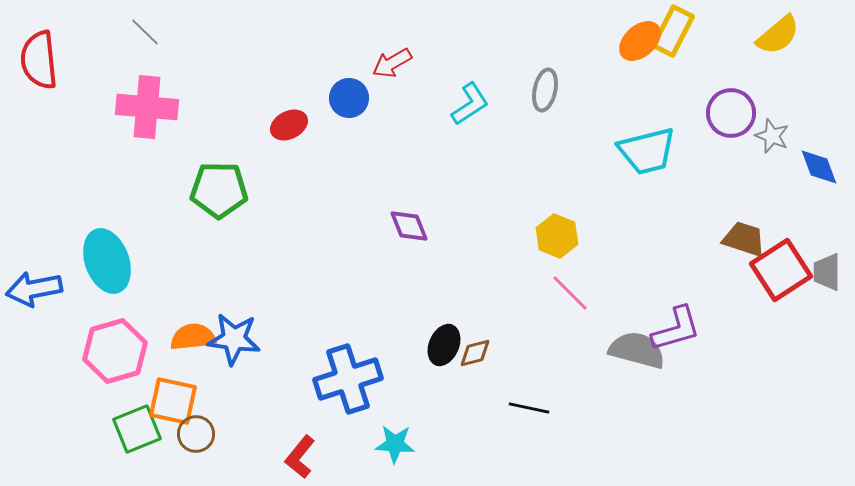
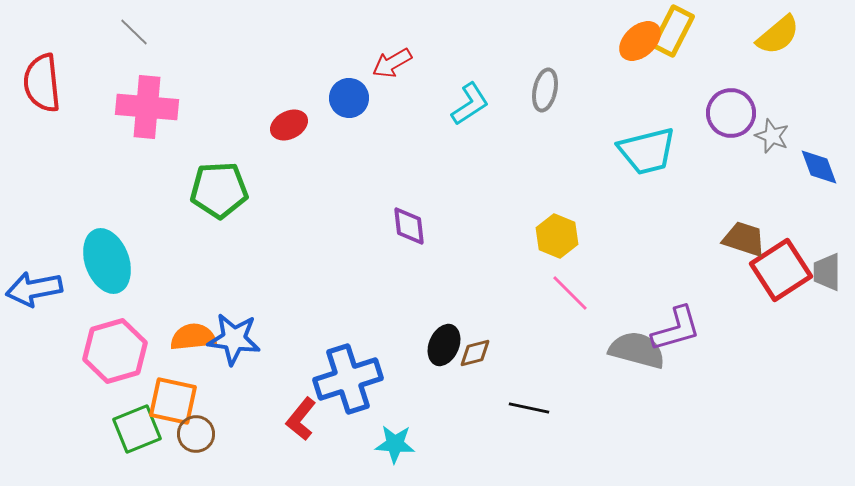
gray line: moved 11 px left
red semicircle: moved 3 px right, 23 px down
green pentagon: rotated 4 degrees counterclockwise
purple diamond: rotated 15 degrees clockwise
red L-shape: moved 1 px right, 38 px up
